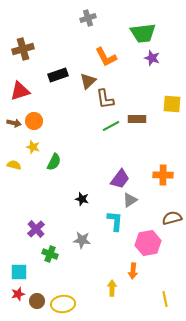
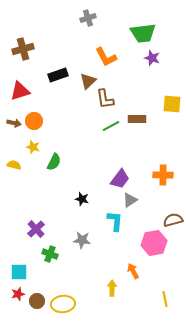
brown semicircle: moved 1 px right, 2 px down
pink hexagon: moved 6 px right
orange arrow: rotated 147 degrees clockwise
